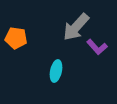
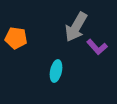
gray arrow: rotated 12 degrees counterclockwise
